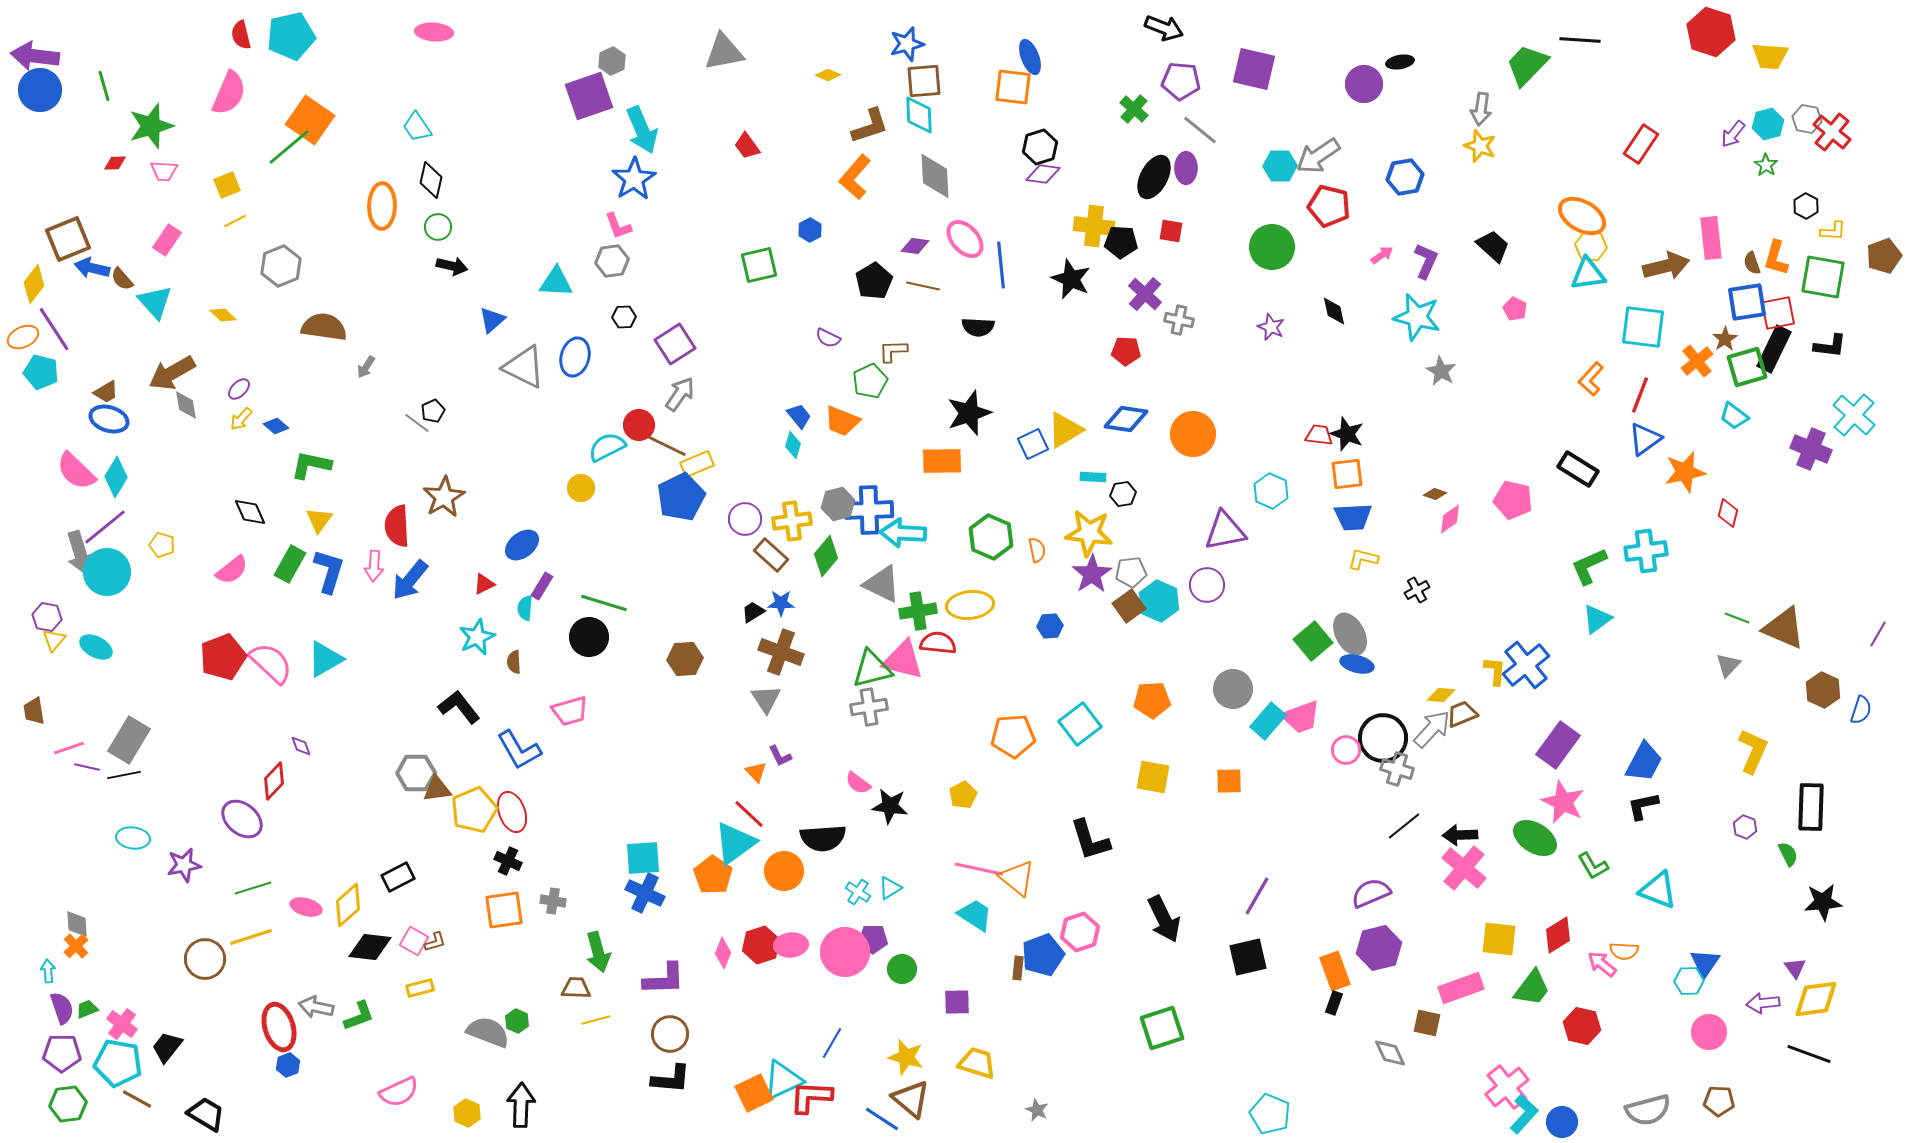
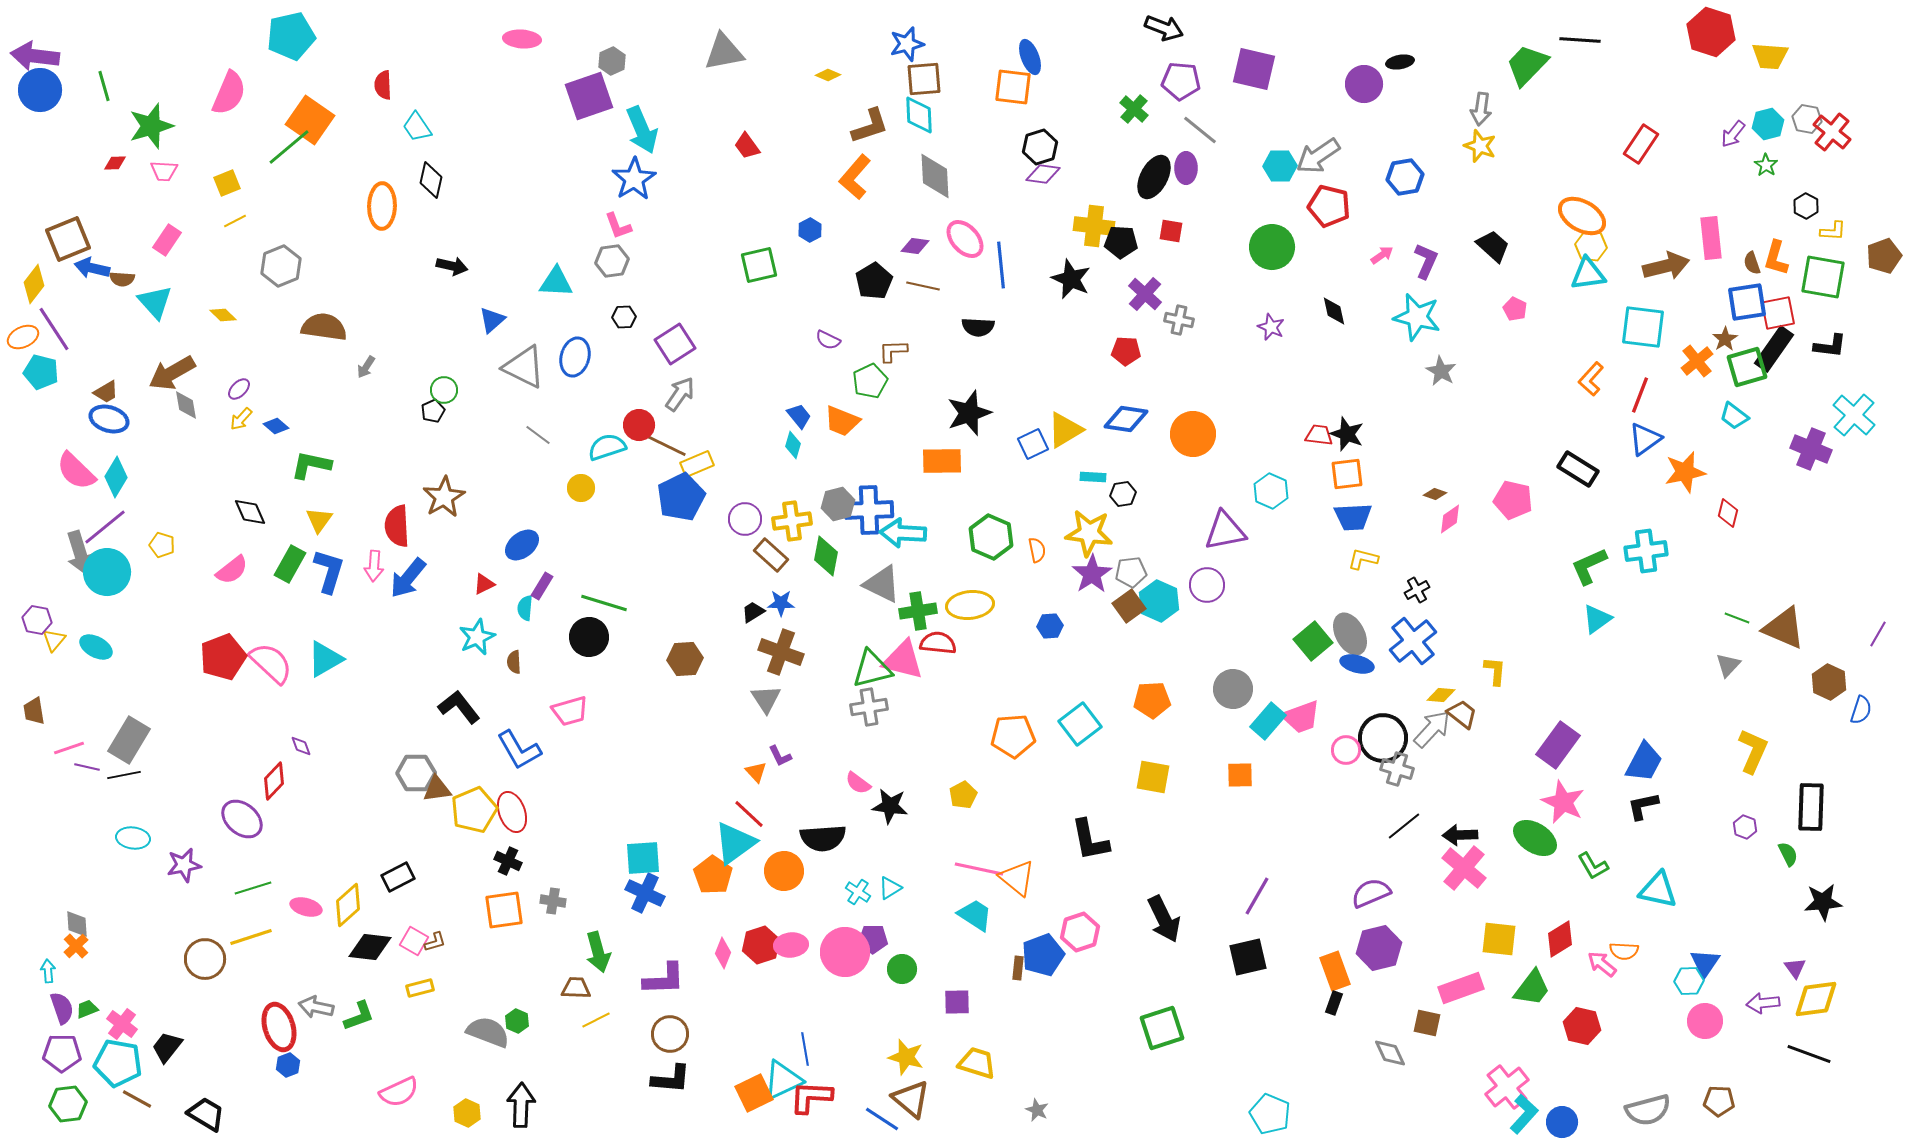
pink ellipse at (434, 32): moved 88 px right, 7 px down
red semicircle at (241, 35): moved 142 px right, 50 px down; rotated 12 degrees clockwise
brown square at (924, 81): moved 2 px up
yellow square at (227, 185): moved 2 px up
green circle at (438, 227): moved 6 px right, 163 px down
brown semicircle at (122, 279): rotated 45 degrees counterclockwise
purple semicircle at (828, 338): moved 2 px down
black rectangle at (1774, 349): rotated 9 degrees clockwise
gray line at (417, 423): moved 121 px right, 12 px down
cyan semicircle at (607, 447): rotated 9 degrees clockwise
green diamond at (826, 556): rotated 30 degrees counterclockwise
blue arrow at (410, 580): moved 2 px left, 2 px up
purple hexagon at (47, 617): moved 10 px left, 3 px down
blue cross at (1526, 665): moved 113 px left, 24 px up
brown hexagon at (1823, 690): moved 6 px right, 8 px up
brown trapezoid at (1462, 714): rotated 60 degrees clockwise
orange square at (1229, 781): moved 11 px right, 6 px up
black L-shape at (1090, 840): rotated 6 degrees clockwise
cyan triangle at (1658, 890): rotated 9 degrees counterclockwise
red diamond at (1558, 935): moved 2 px right, 4 px down
yellow line at (596, 1020): rotated 12 degrees counterclockwise
pink circle at (1709, 1032): moved 4 px left, 11 px up
blue line at (832, 1043): moved 27 px left, 6 px down; rotated 40 degrees counterclockwise
